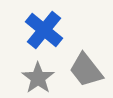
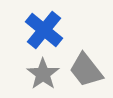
gray star: moved 5 px right, 4 px up
